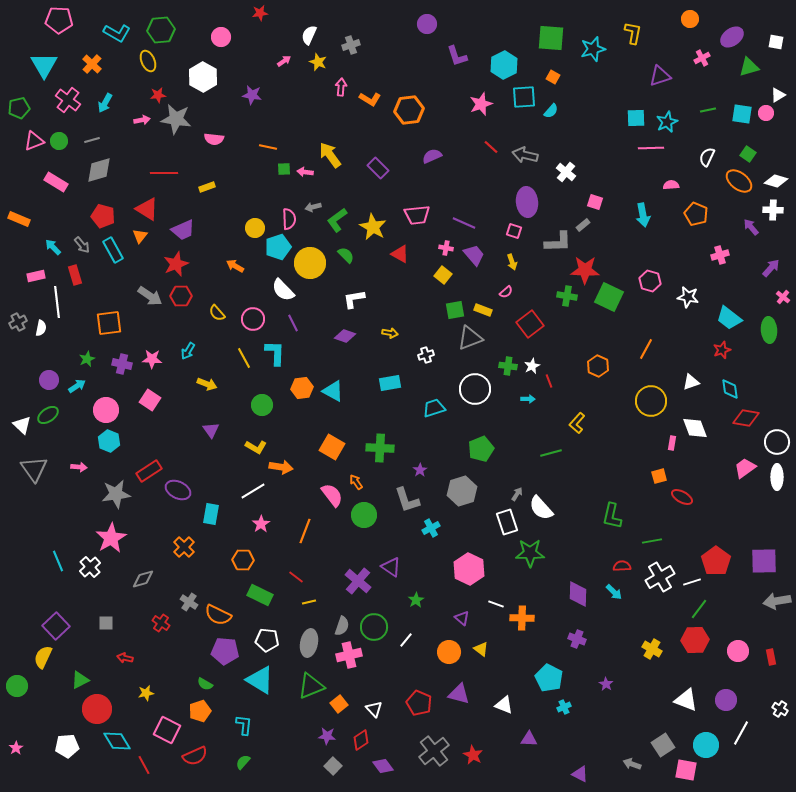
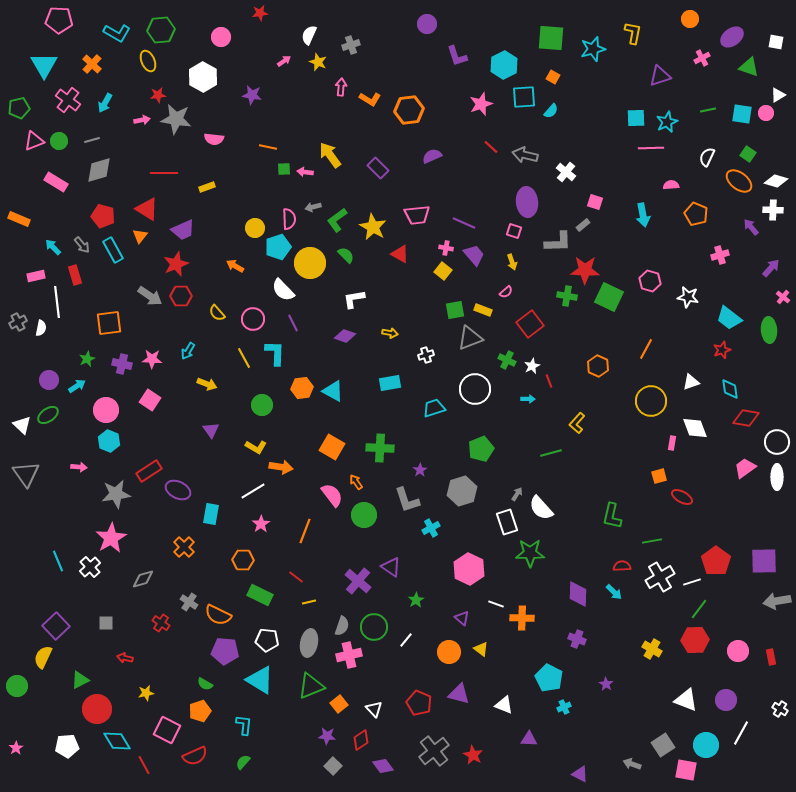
green triangle at (749, 67): rotated 35 degrees clockwise
yellow square at (443, 275): moved 4 px up
green cross at (508, 366): moved 1 px left, 6 px up; rotated 18 degrees clockwise
gray triangle at (34, 469): moved 8 px left, 5 px down
